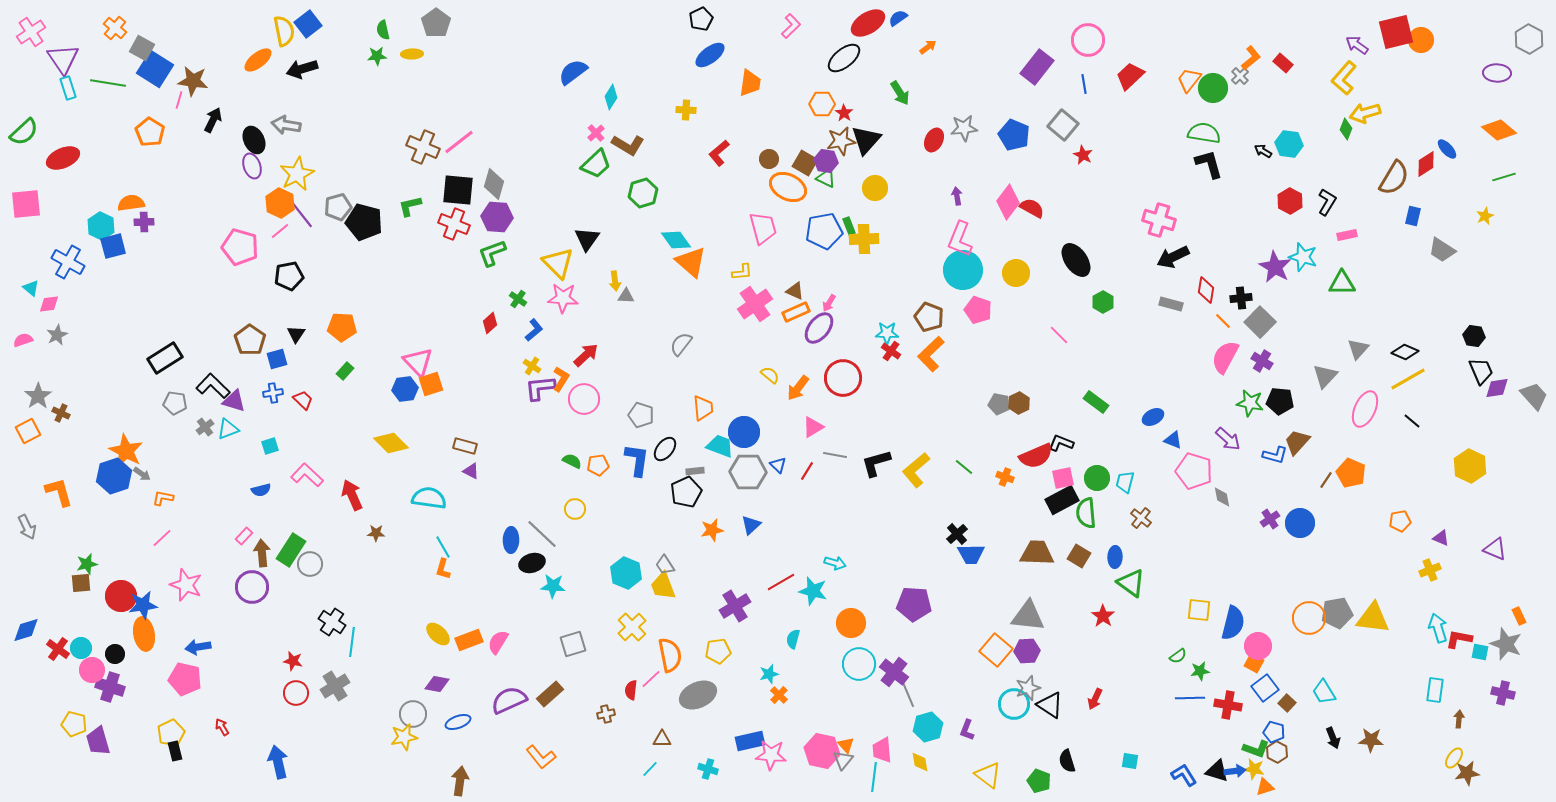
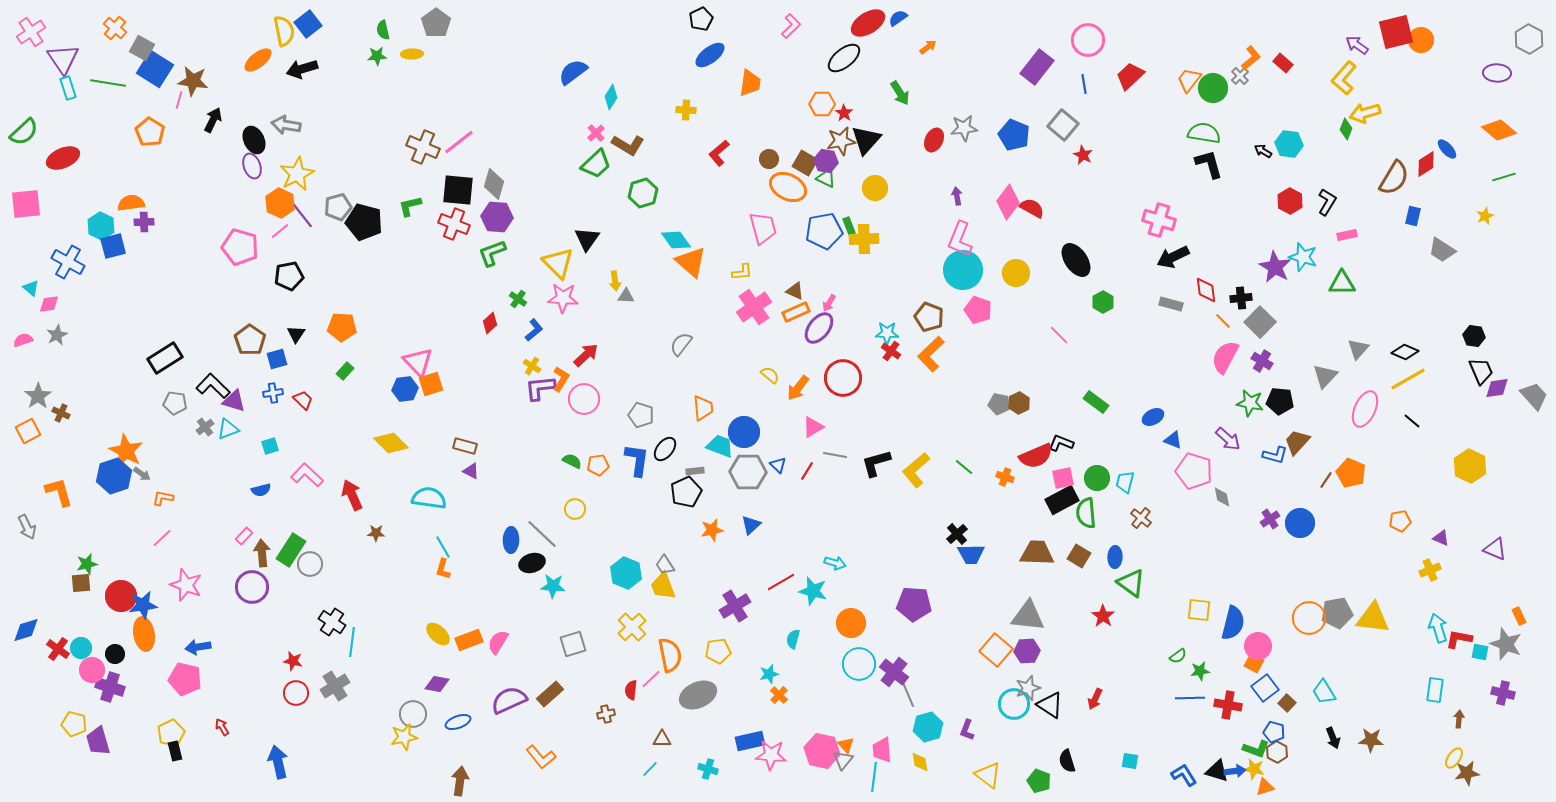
red diamond at (1206, 290): rotated 16 degrees counterclockwise
pink cross at (755, 304): moved 1 px left, 3 px down
